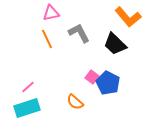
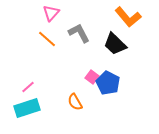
pink triangle: rotated 36 degrees counterclockwise
orange line: rotated 24 degrees counterclockwise
orange semicircle: rotated 18 degrees clockwise
